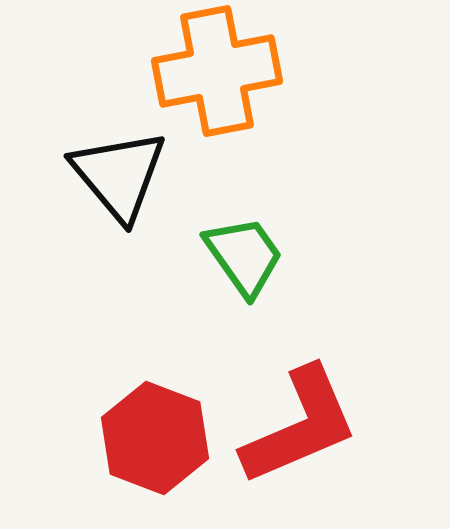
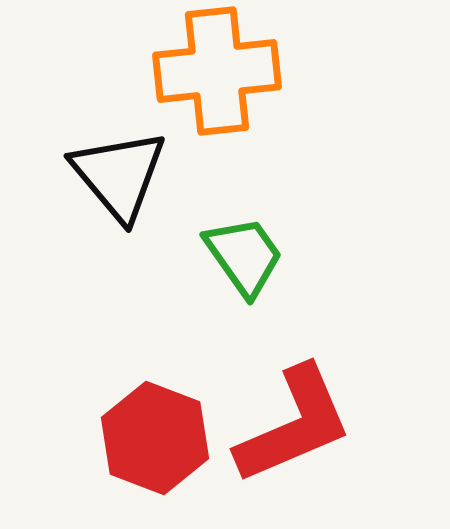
orange cross: rotated 5 degrees clockwise
red L-shape: moved 6 px left, 1 px up
